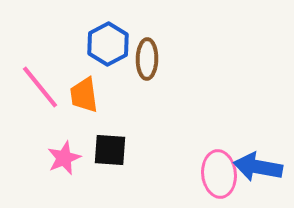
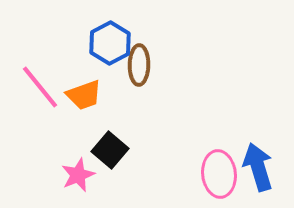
blue hexagon: moved 2 px right, 1 px up
brown ellipse: moved 8 px left, 6 px down
orange trapezoid: rotated 102 degrees counterclockwise
black square: rotated 36 degrees clockwise
pink star: moved 14 px right, 17 px down
blue arrow: rotated 63 degrees clockwise
